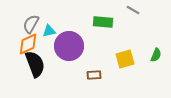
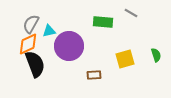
gray line: moved 2 px left, 3 px down
green semicircle: rotated 40 degrees counterclockwise
